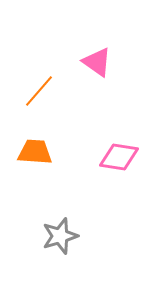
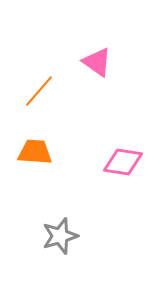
pink diamond: moved 4 px right, 5 px down
